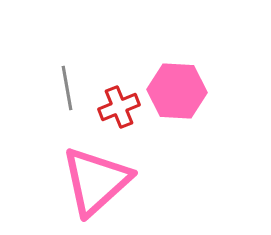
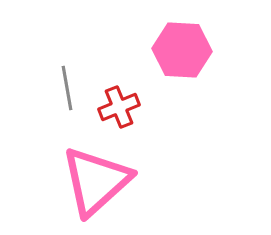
pink hexagon: moved 5 px right, 41 px up
